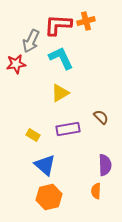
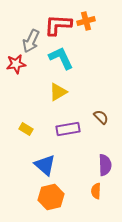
yellow triangle: moved 2 px left, 1 px up
yellow rectangle: moved 7 px left, 6 px up
orange hexagon: moved 2 px right
